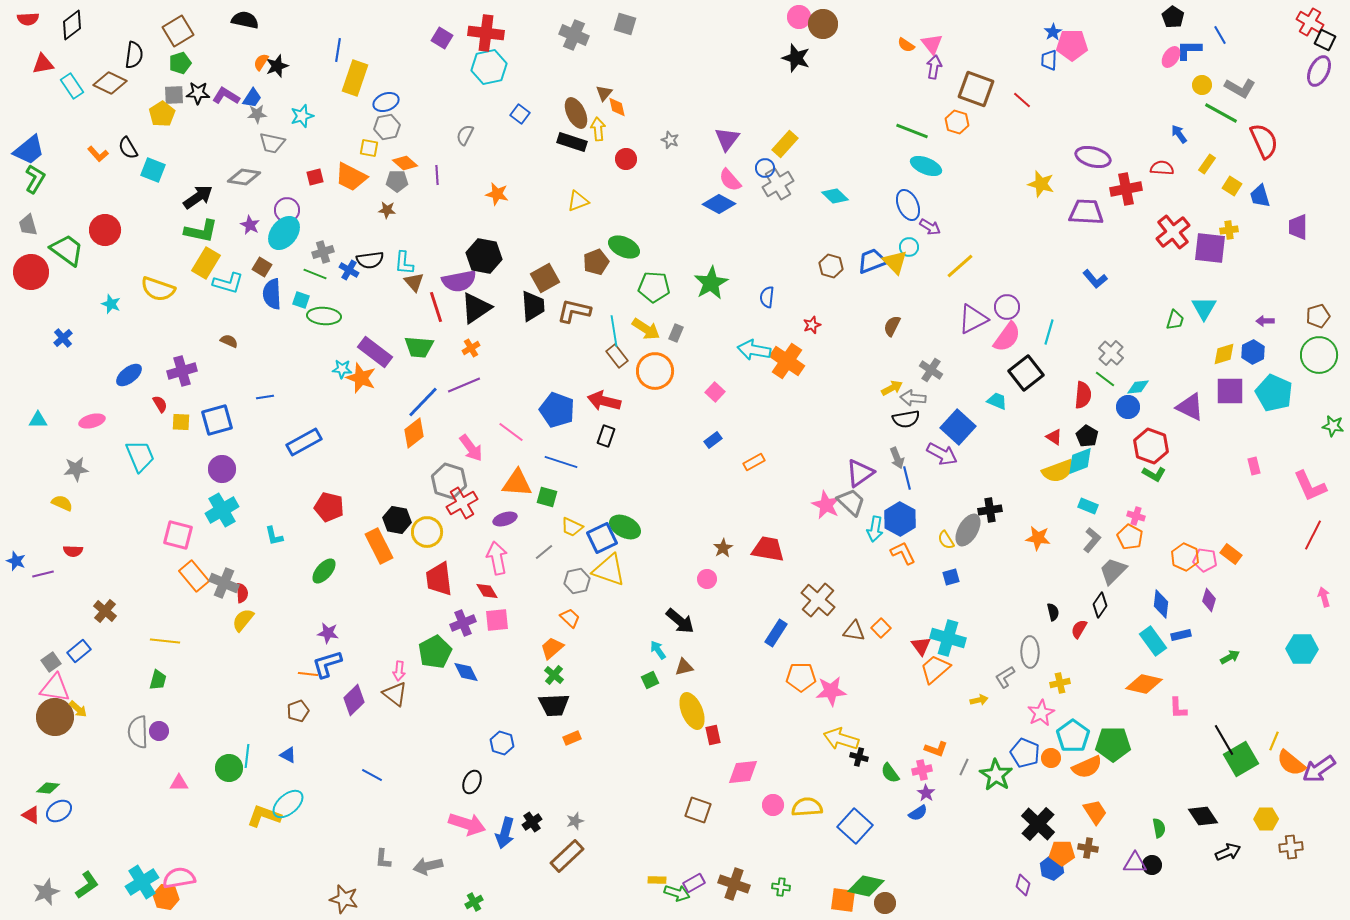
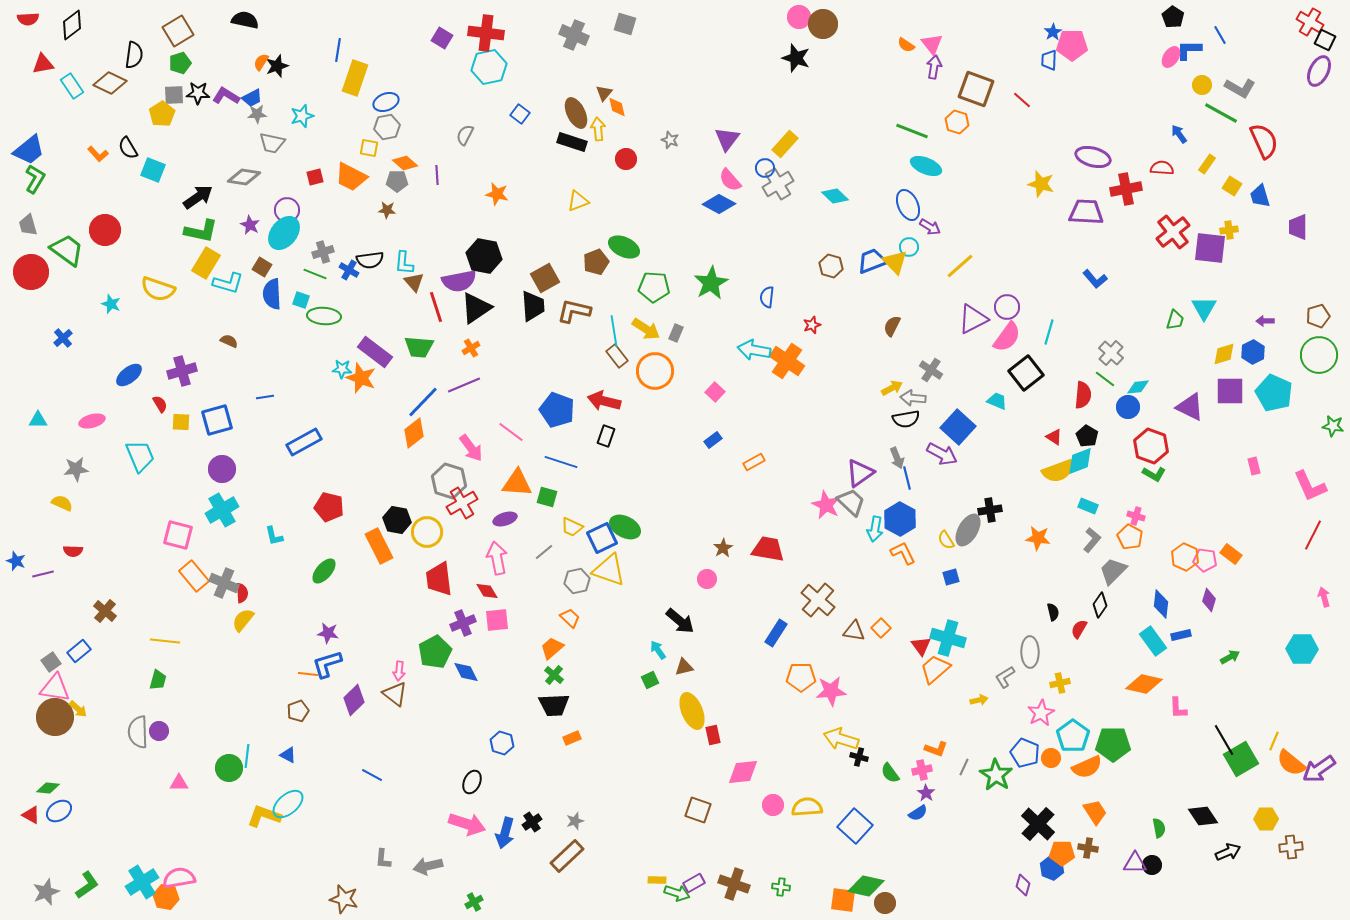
blue trapezoid at (252, 98): rotated 30 degrees clockwise
